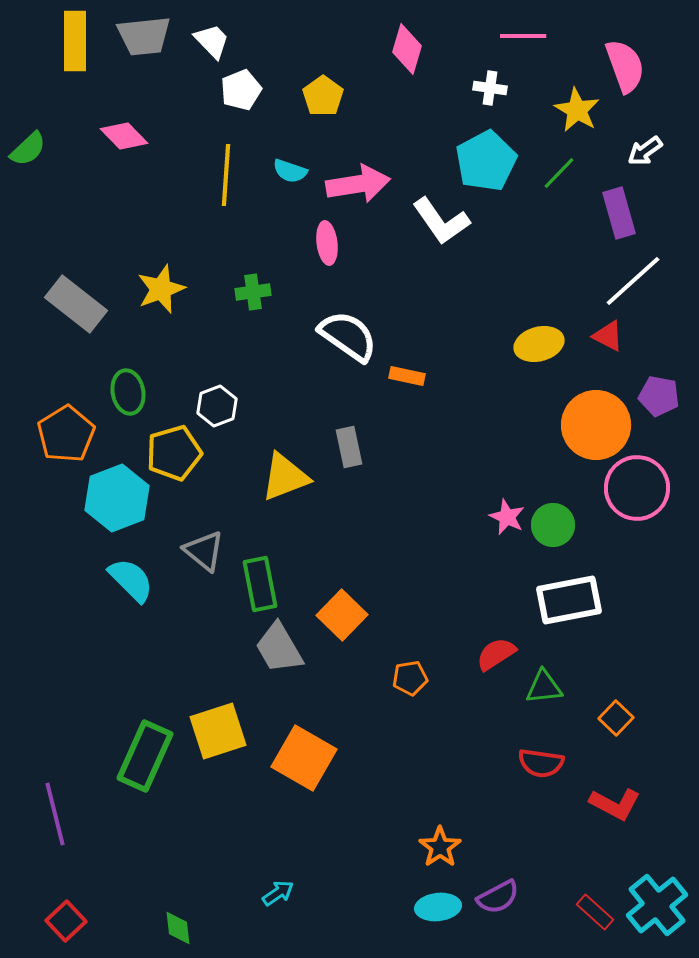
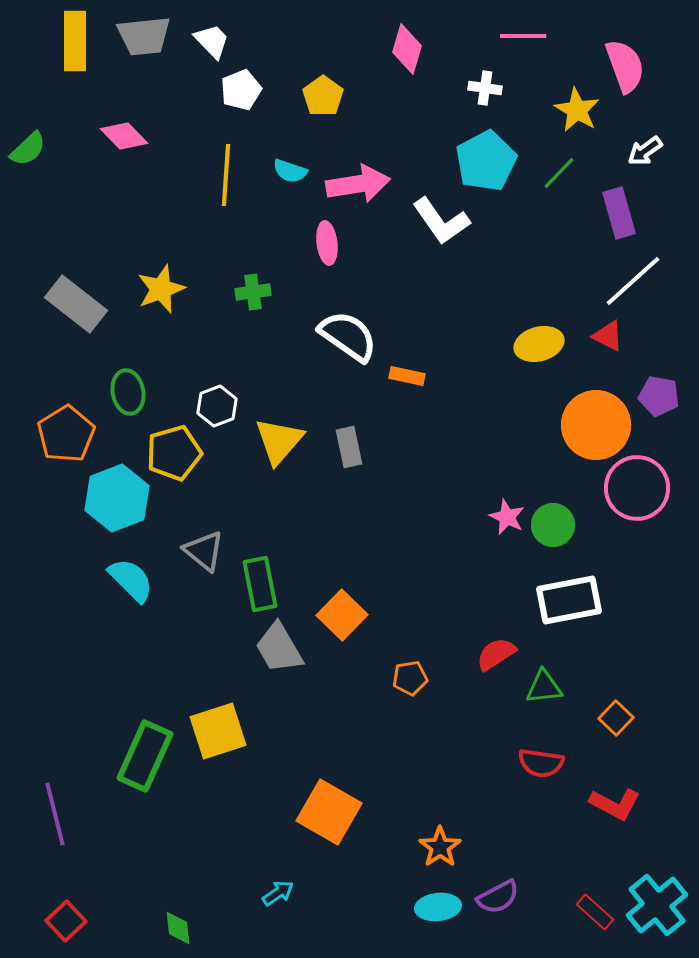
white cross at (490, 88): moved 5 px left
yellow triangle at (285, 477): moved 6 px left, 36 px up; rotated 28 degrees counterclockwise
orange square at (304, 758): moved 25 px right, 54 px down
